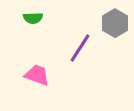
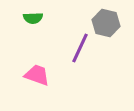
gray hexagon: moved 9 px left; rotated 16 degrees counterclockwise
purple line: rotated 8 degrees counterclockwise
